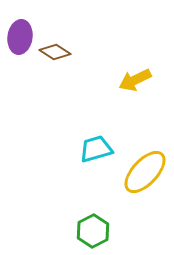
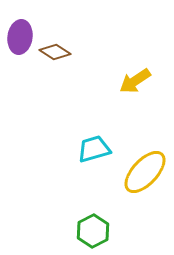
yellow arrow: moved 1 px down; rotated 8 degrees counterclockwise
cyan trapezoid: moved 2 px left
